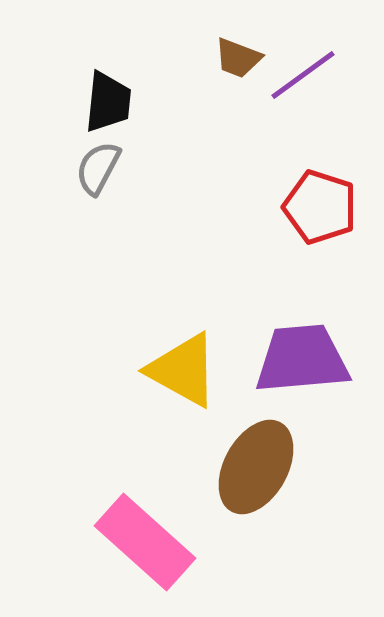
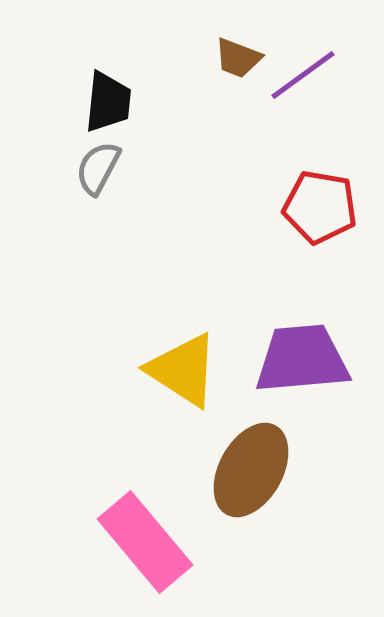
red pentagon: rotated 8 degrees counterclockwise
yellow triangle: rotated 4 degrees clockwise
brown ellipse: moved 5 px left, 3 px down
pink rectangle: rotated 8 degrees clockwise
